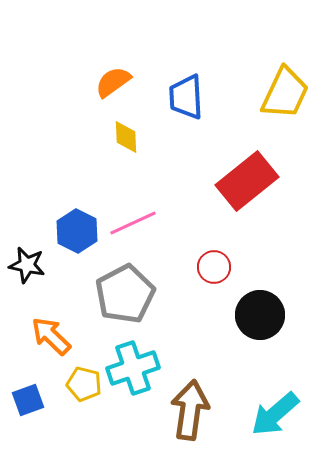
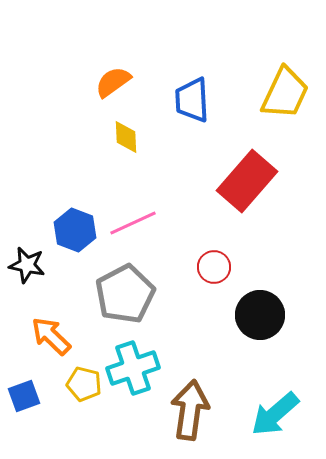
blue trapezoid: moved 6 px right, 3 px down
red rectangle: rotated 10 degrees counterclockwise
blue hexagon: moved 2 px left, 1 px up; rotated 6 degrees counterclockwise
blue square: moved 4 px left, 4 px up
